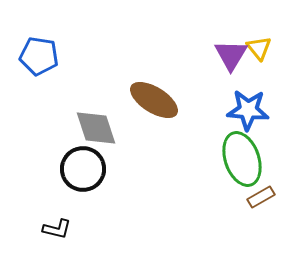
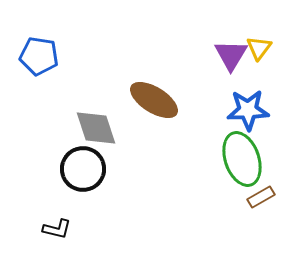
yellow triangle: rotated 16 degrees clockwise
blue star: rotated 6 degrees counterclockwise
